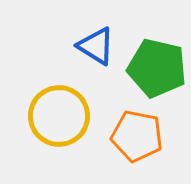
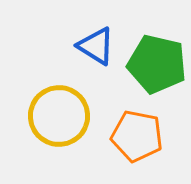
green pentagon: moved 4 px up
